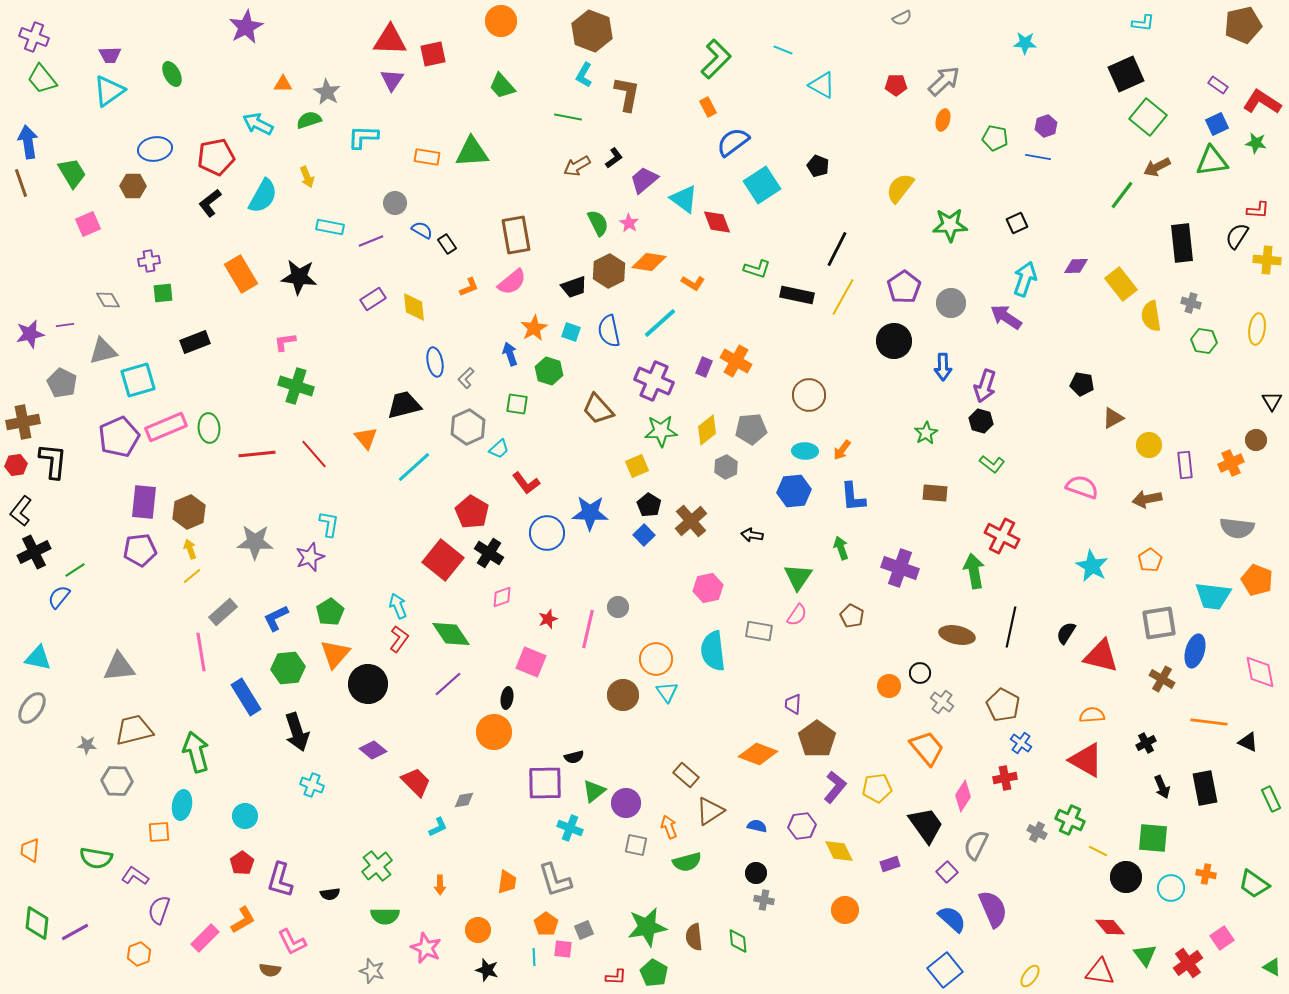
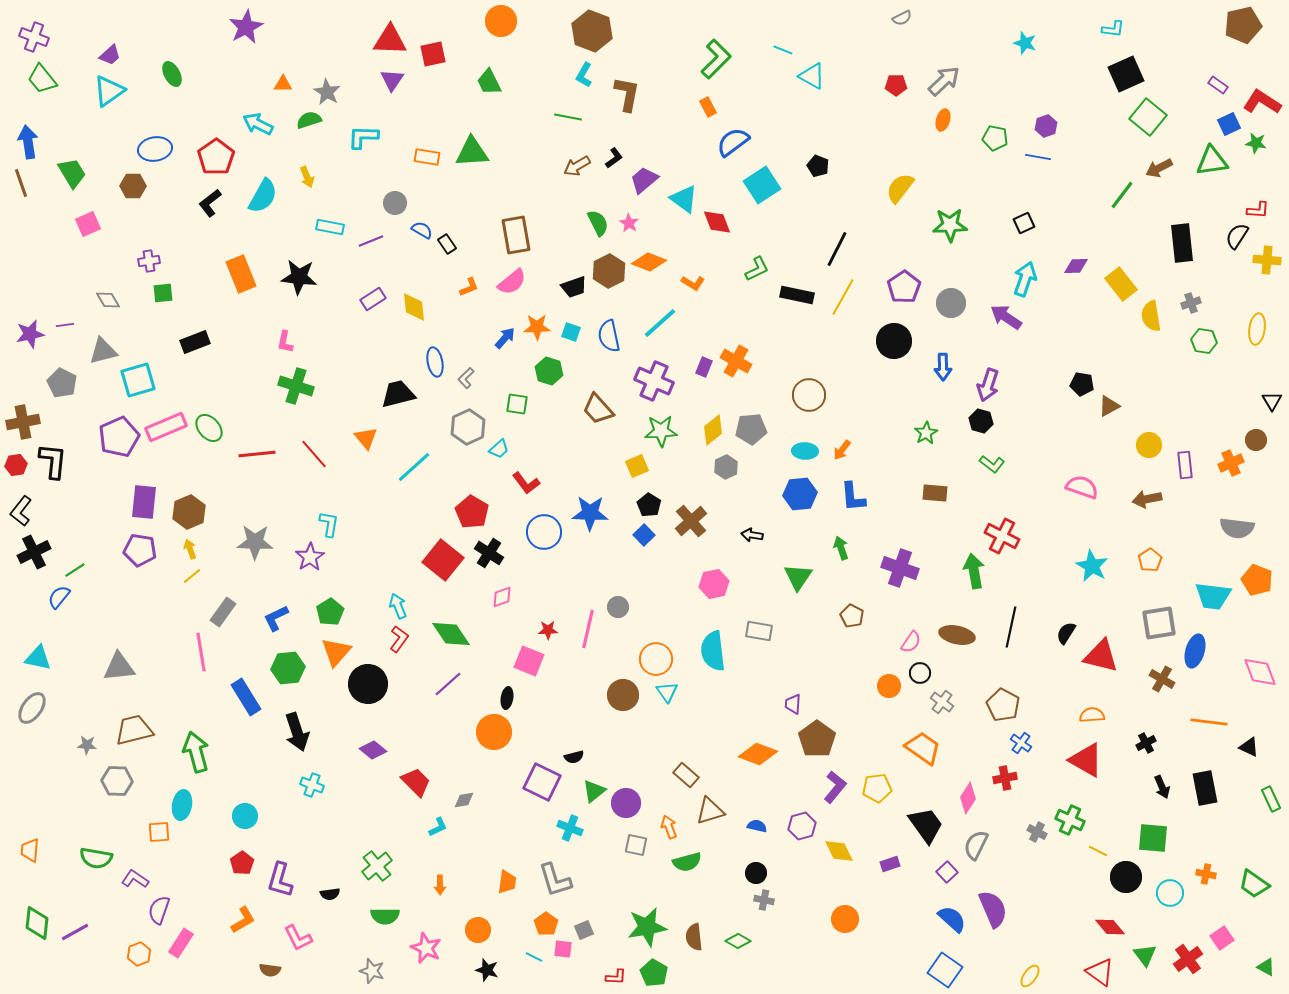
cyan L-shape at (1143, 23): moved 30 px left, 6 px down
cyan star at (1025, 43): rotated 15 degrees clockwise
purple trapezoid at (110, 55): rotated 40 degrees counterclockwise
cyan triangle at (822, 85): moved 10 px left, 9 px up
green trapezoid at (502, 86): moved 13 px left, 4 px up; rotated 16 degrees clockwise
blue square at (1217, 124): moved 12 px right
red pentagon at (216, 157): rotated 24 degrees counterclockwise
brown arrow at (1157, 167): moved 2 px right, 1 px down
black square at (1017, 223): moved 7 px right
orange diamond at (649, 262): rotated 12 degrees clockwise
green L-shape at (757, 269): rotated 44 degrees counterclockwise
orange rectangle at (241, 274): rotated 9 degrees clockwise
gray cross at (1191, 303): rotated 36 degrees counterclockwise
orange star at (534, 328): moved 3 px right, 1 px up; rotated 28 degrees clockwise
blue semicircle at (609, 331): moved 5 px down
pink L-shape at (285, 342): rotated 70 degrees counterclockwise
blue arrow at (510, 354): moved 5 px left, 16 px up; rotated 60 degrees clockwise
purple arrow at (985, 386): moved 3 px right, 1 px up
black trapezoid at (404, 405): moved 6 px left, 11 px up
brown triangle at (1113, 418): moved 4 px left, 12 px up
green ellipse at (209, 428): rotated 36 degrees counterclockwise
yellow diamond at (707, 430): moved 6 px right
blue hexagon at (794, 491): moved 6 px right, 3 px down
blue circle at (547, 533): moved 3 px left, 1 px up
purple pentagon at (140, 550): rotated 16 degrees clockwise
purple star at (310, 557): rotated 12 degrees counterclockwise
pink hexagon at (708, 588): moved 6 px right, 4 px up
gray rectangle at (223, 612): rotated 12 degrees counterclockwise
pink semicircle at (797, 615): moved 114 px right, 27 px down
red star at (548, 619): moved 11 px down; rotated 18 degrees clockwise
orange triangle at (335, 654): moved 1 px right, 2 px up
pink square at (531, 662): moved 2 px left, 1 px up
pink diamond at (1260, 672): rotated 9 degrees counterclockwise
black triangle at (1248, 742): moved 1 px right, 5 px down
orange trapezoid at (927, 748): moved 4 px left; rotated 15 degrees counterclockwise
purple square at (545, 783): moved 3 px left, 1 px up; rotated 27 degrees clockwise
pink diamond at (963, 796): moved 5 px right, 2 px down
brown triangle at (710, 811): rotated 16 degrees clockwise
purple hexagon at (802, 826): rotated 8 degrees counterclockwise
purple L-shape at (135, 876): moved 3 px down
cyan circle at (1171, 888): moved 1 px left, 5 px down
orange circle at (845, 910): moved 9 px down
pink rectangle at (205, 938): moved 24 px left, 5 px down; rotated 12 degrees counterclockwise
green diamond at (738, 941): rotated 55 degrees counterclockwise
pink L-shape at (292, 942): moved 6 px right, 4 px up
cyan line at (534, 957): rotated 60 degrees counterclockwise
red cross at (1188, 963): moved 4 px up
green triangle at (1272, 967): moved 6 px left
blue square at (945, 970): rotated 16 degrees counterclockwise
red triangle at (1100, 972): rotated 28 degrees clockwise
